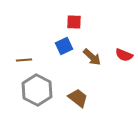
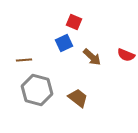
red square: rotated 21 degrees clockwise
blue square: moved 3 px up
red semicircle: moved 2 px right
gray hexagon: rotated 12 degrees counterclockwise
